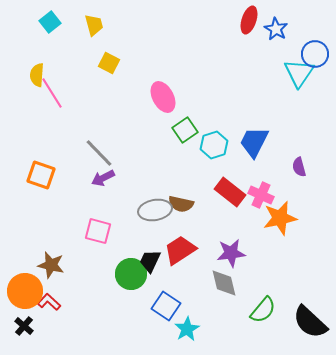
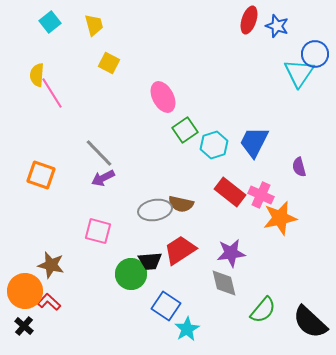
blue star: moved 1 px right, 3 px up; rotated 10 degrees counterclockwise
black trapezoid: rotated 120 degrees counterclockwise
